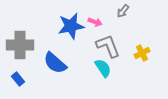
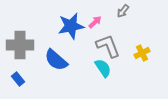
pink arrow: rotated 64 degrees counterclockwise
blue semicircle: moved 1 px right, 3 px up
